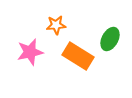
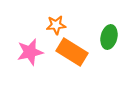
green ellipse: moved 1 px left, 2 px up; rotated 15 degrees counterclockwise
orange rectangle: moved 6 px left, 4 px up
